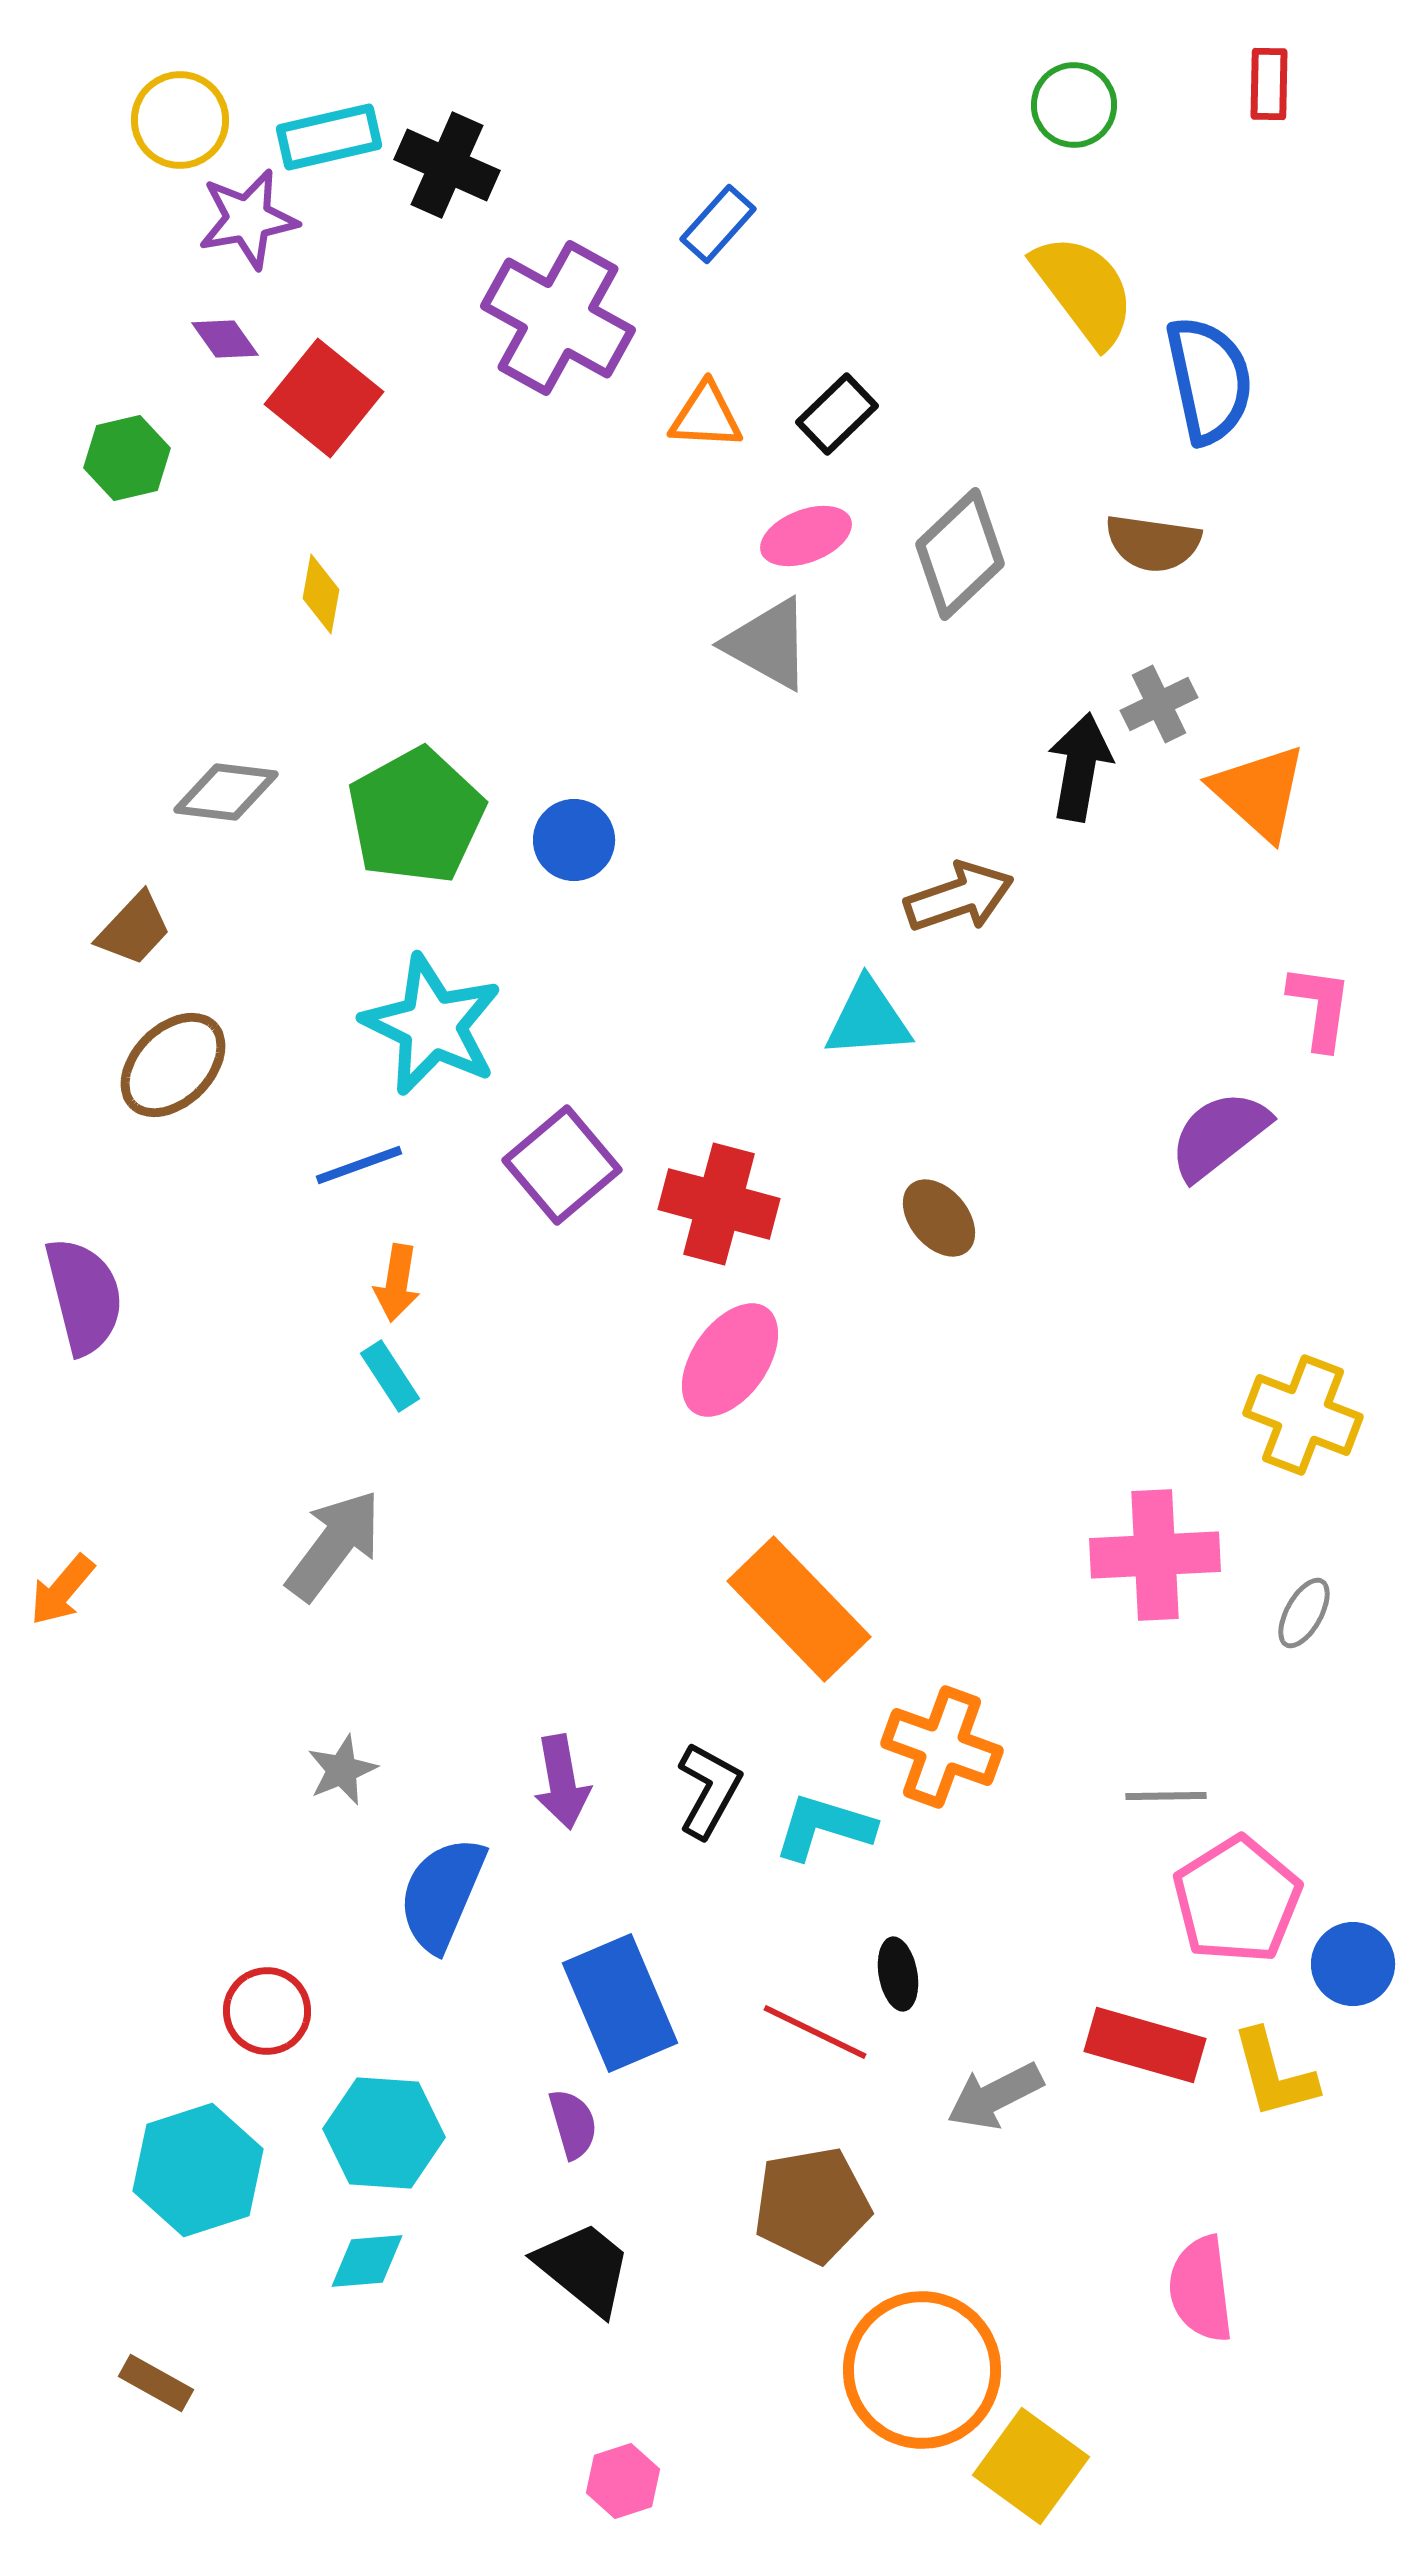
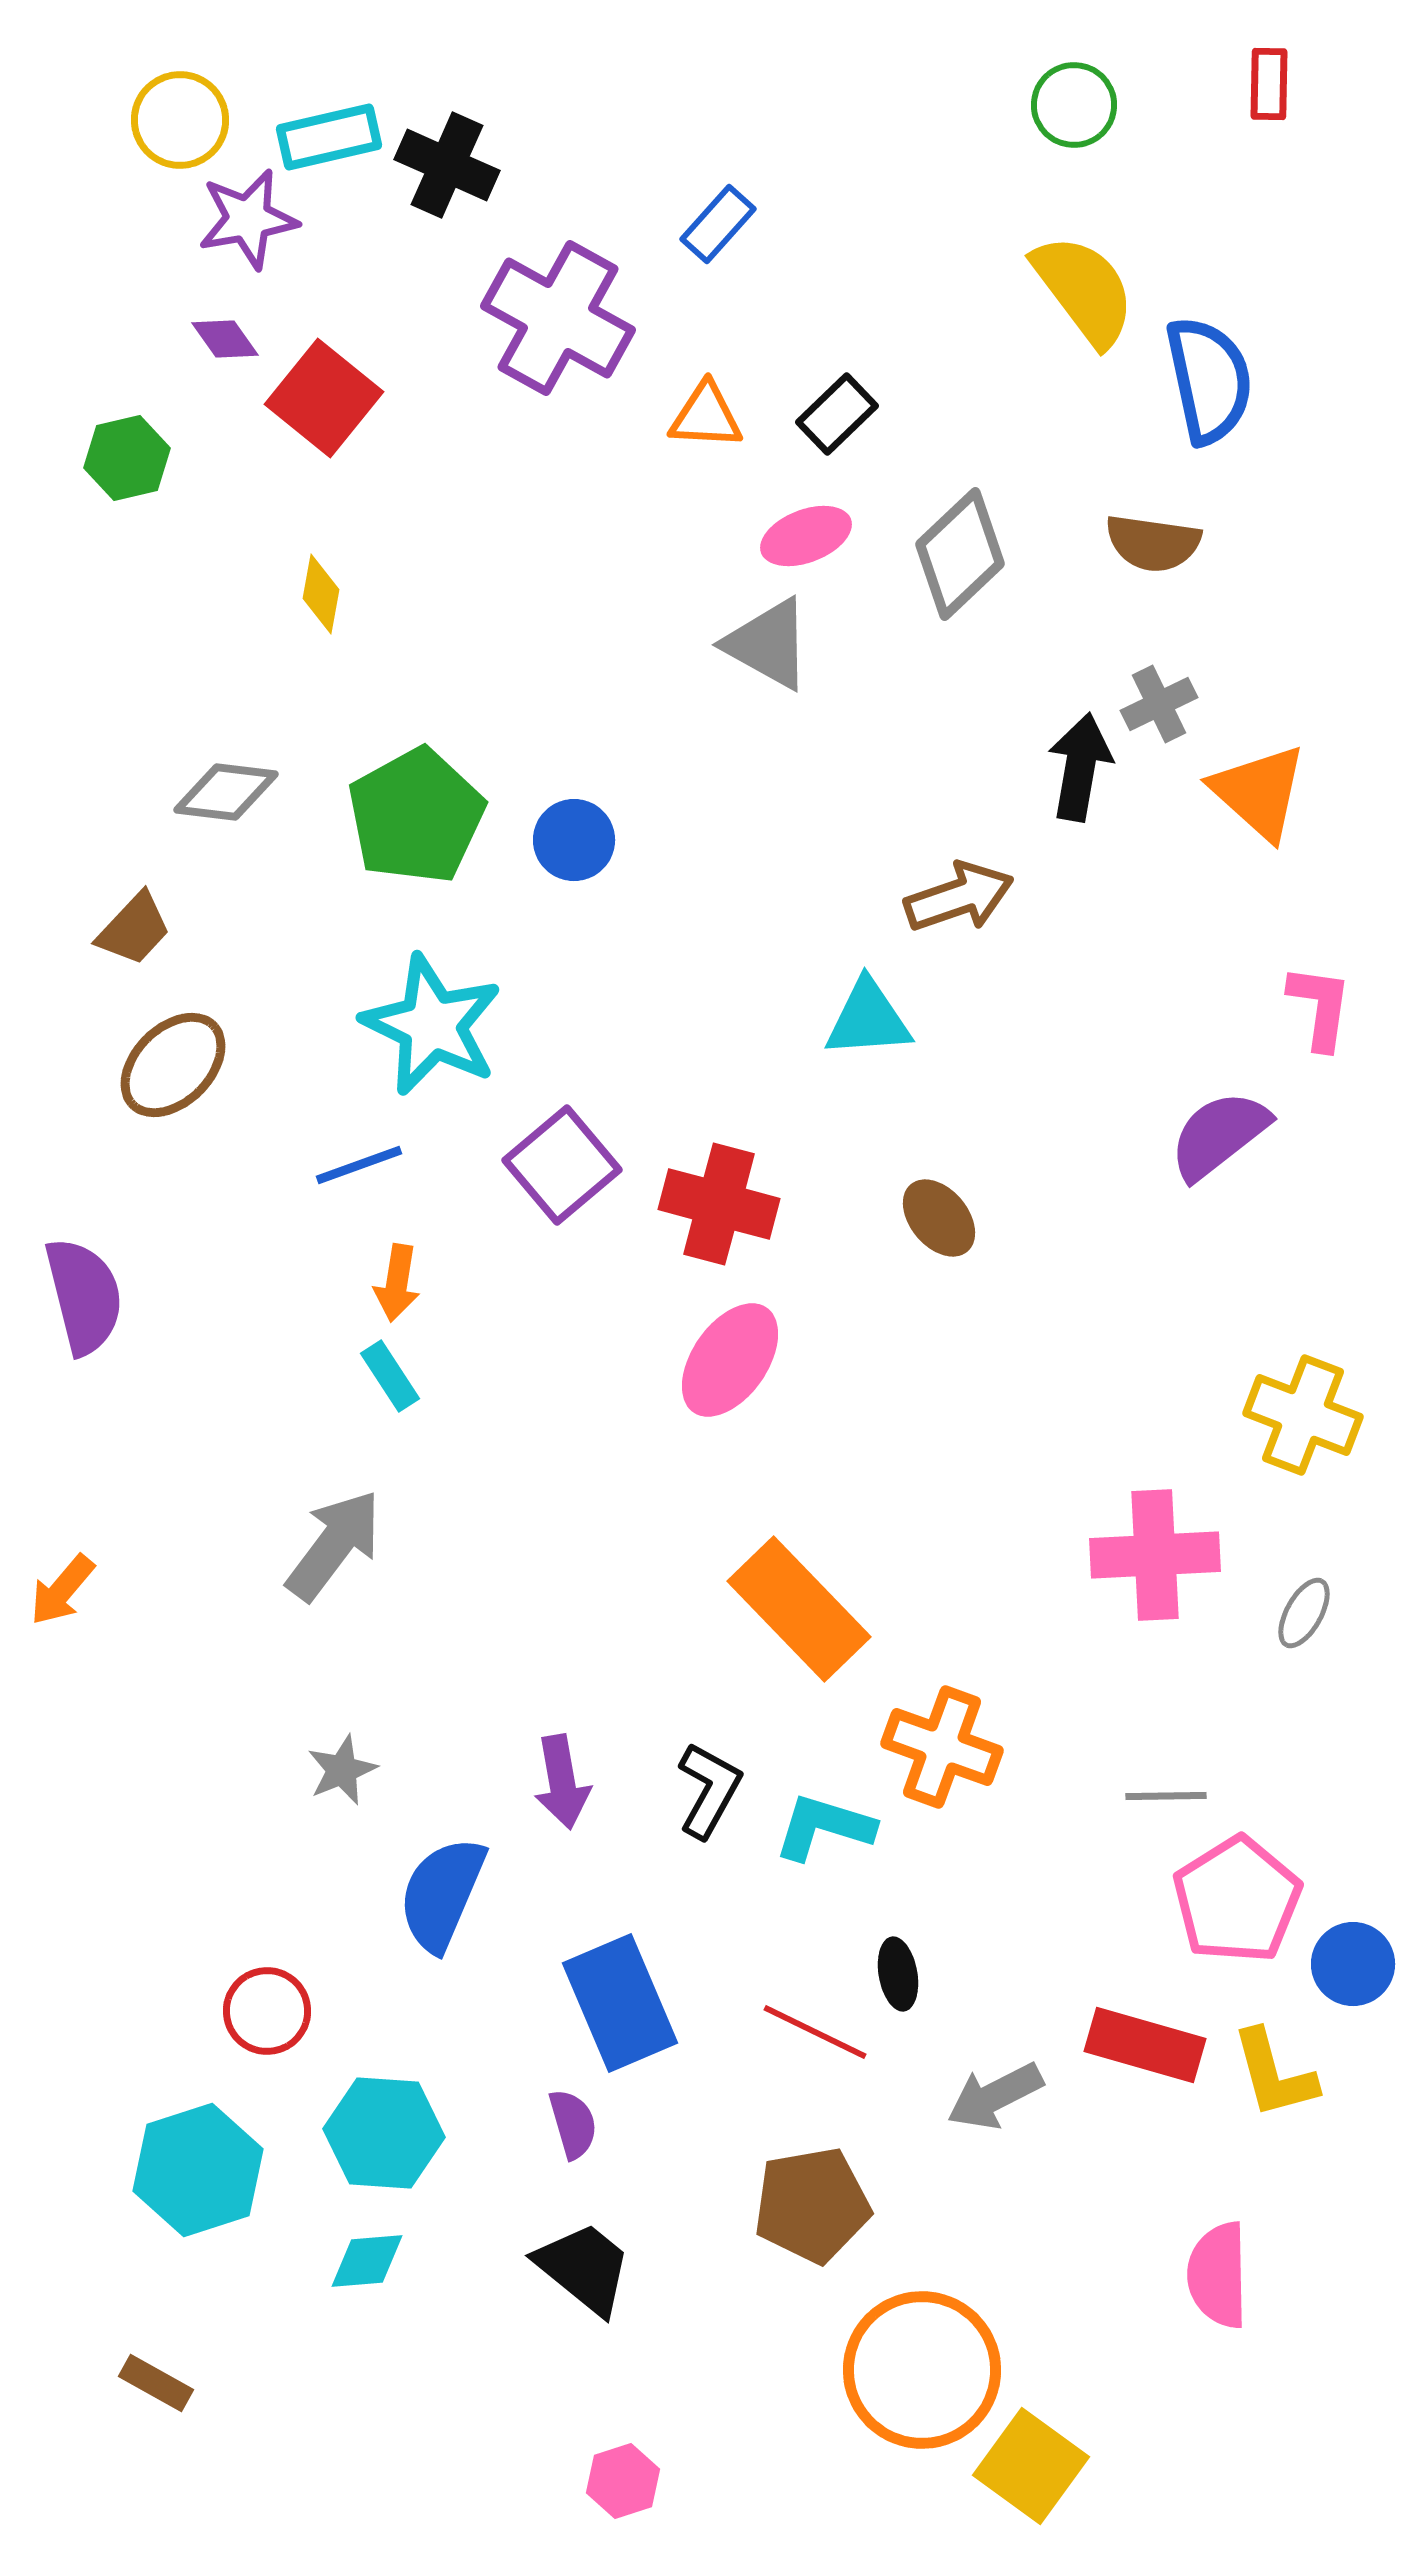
pink semicircle at (1201, 2289): moved 17 px right, 14 px up; rotated 6 degrees clockwise
